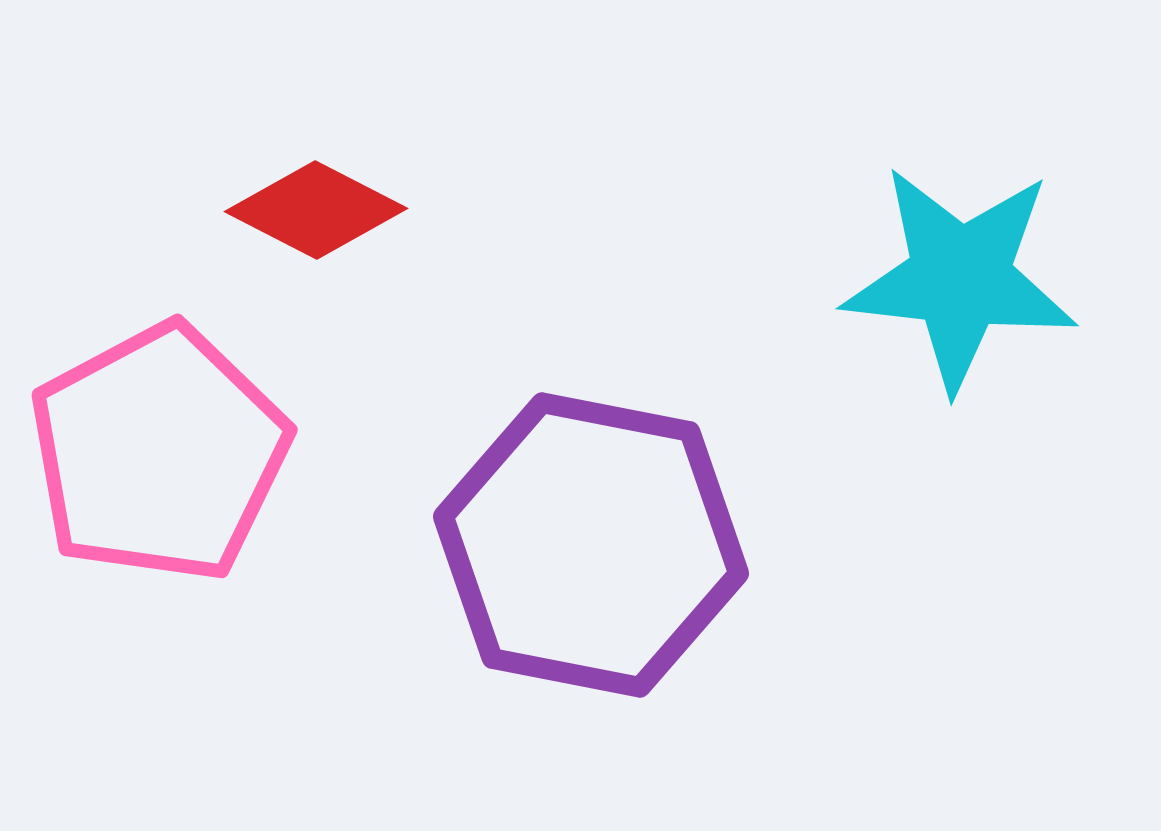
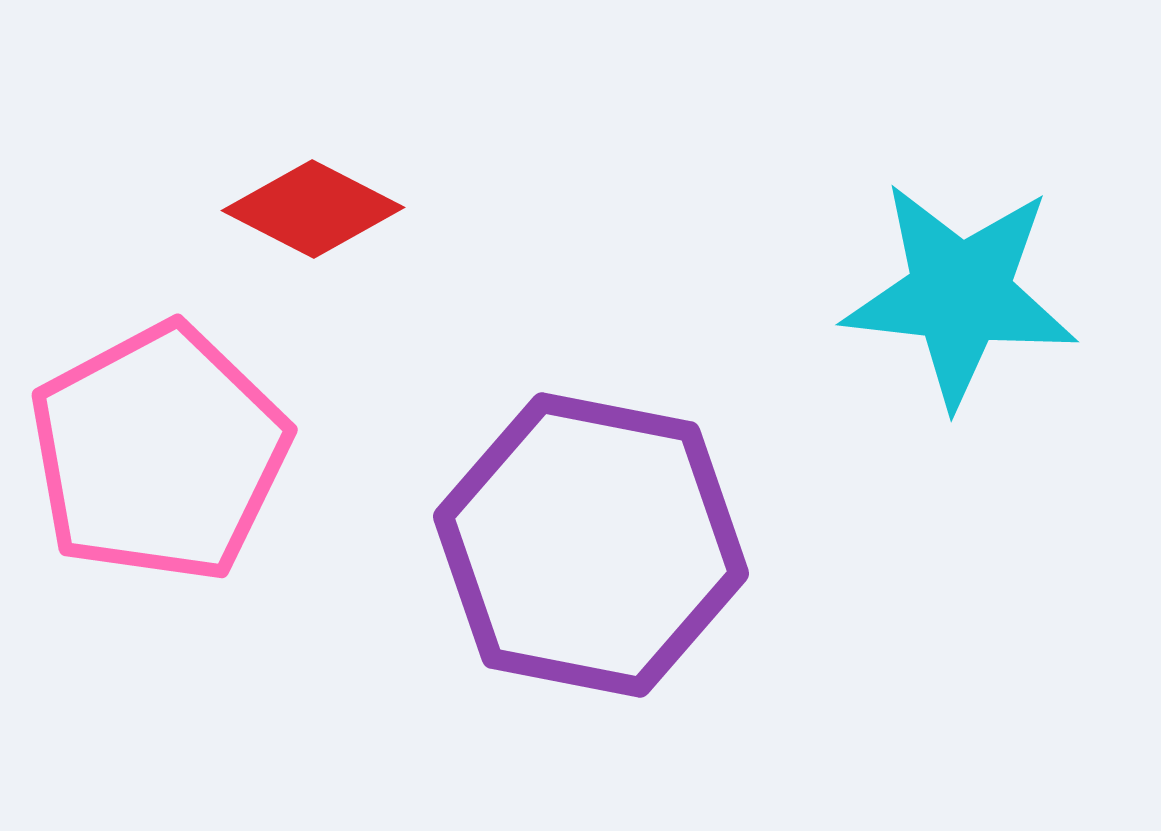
red diamond: moved 3 px left, 1 px up
cyan star: moved 16 px down
